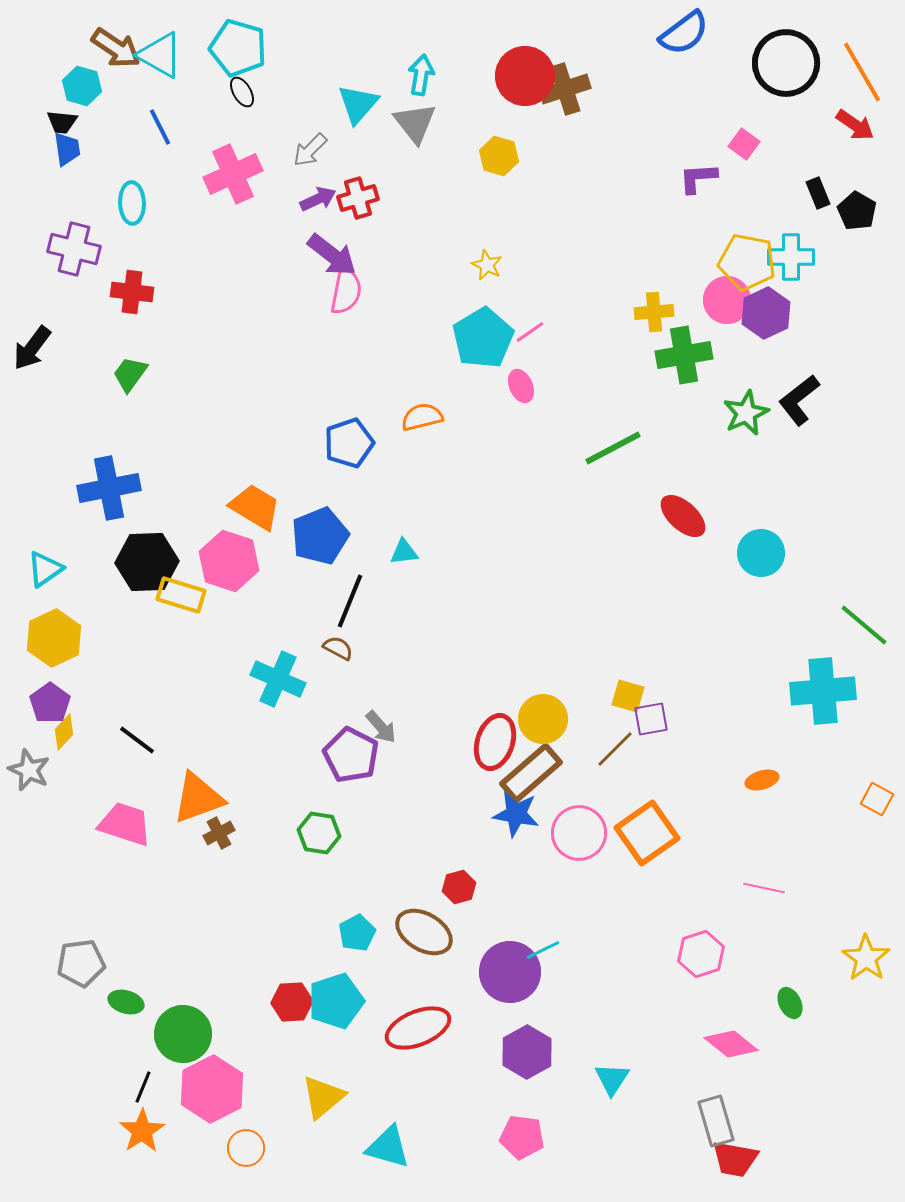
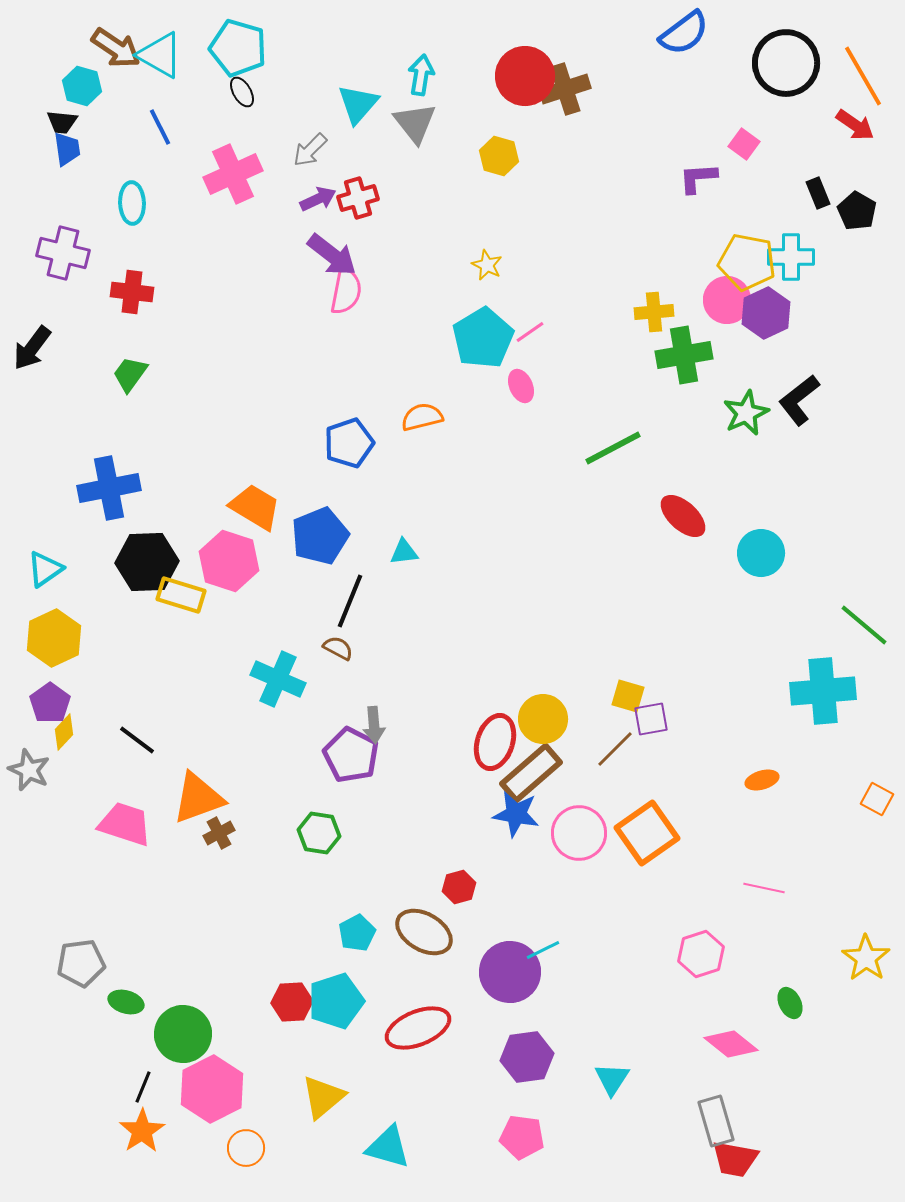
orange line at (862, 72): moved 1 px right, 4 px down
purple cross at (74, 249): moved 11 px left, 4 px down
gray arrow at (381, 727): moved 7 px left, 2 px up; rotated 36 degrees clockwise
purple hexagon at (527, 1052): moved 5 px down; rotated 21 degrees clockwise
